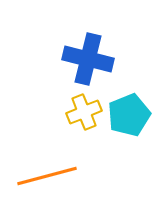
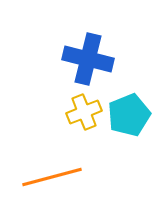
orange line: moved 5 px right, 1 px down
